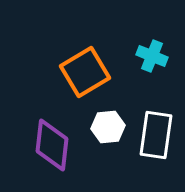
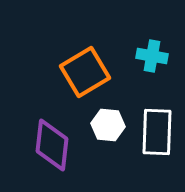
cyan cross: rotated 12 degrees counterclockwise
white hexagon: moved 2 px up; rotated 12 degrees clockwise
white rectangle: moved 1 px right, 3 px up; rotated 6 degrees counterclockwise
